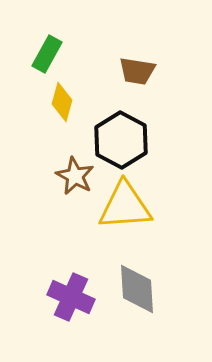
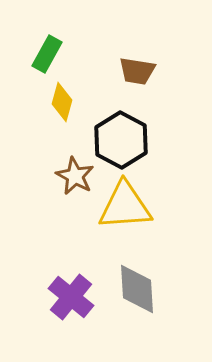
purple cross: rotated 15 degrees clockwise
